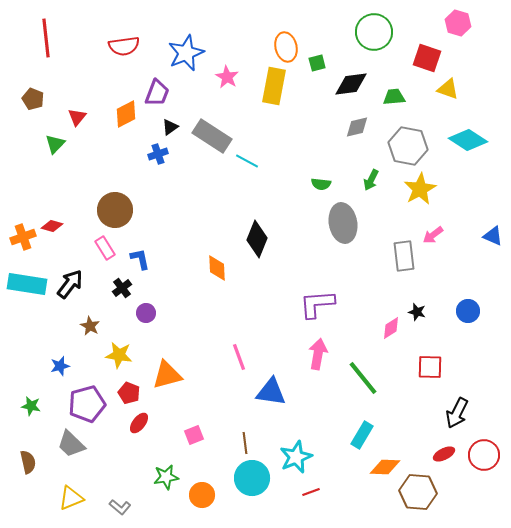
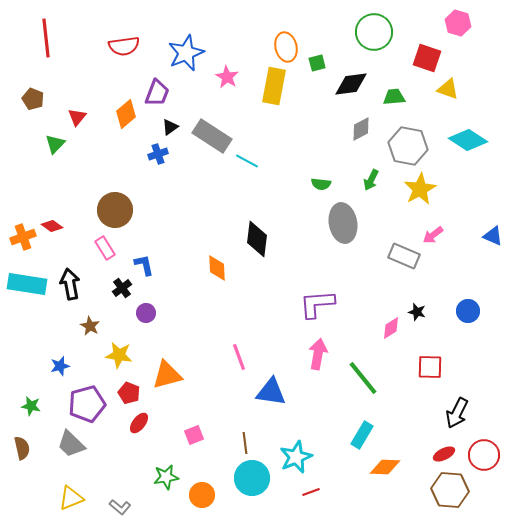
orange diamond at (126, 114): rotated 12 degrees counterclockwise
gray diamond at (357, 127): moved 4 px right, 2 px down; rotated 15 degrees counterclockwise
red diamond at (52, 226): rotated 20 degrees clockwise
black diamond at (257, 239): rotated 15 degrees counterclockwise
gray rectangle at (404, 256): rotated 60 degrees counterclockwise
blue L-shape at (140, 259): moved 4 px right, 6 px down
black arrow at (70, 284): rotated 48 degrees counterclockwise
brown semicircle at (28, 462): moved 6 px left, 14 px up
brown hexagon at (418, 492): moved 32 px right, 2 px up
